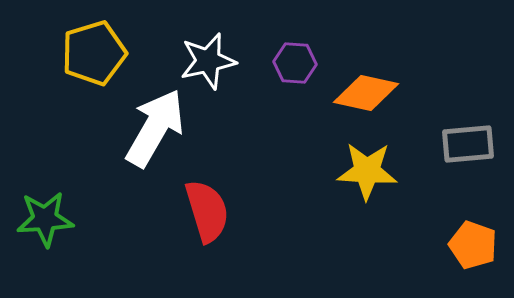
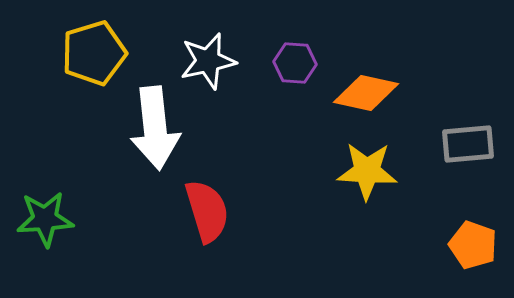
white arrow: rotated 144 degrees clockwise
